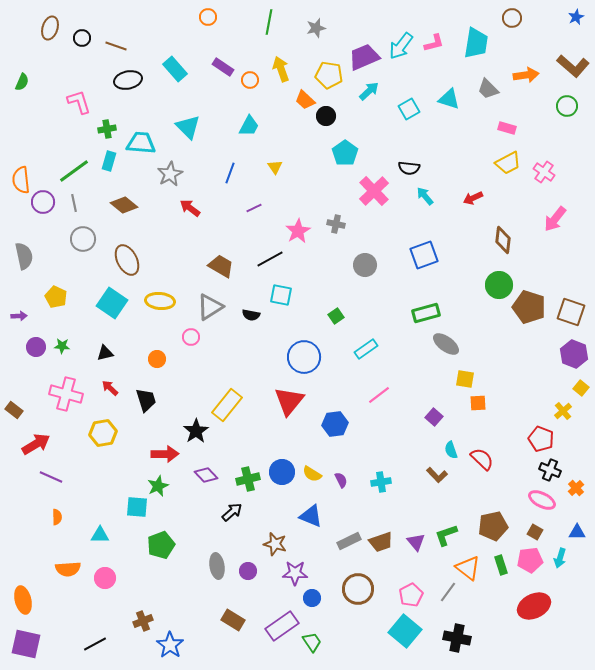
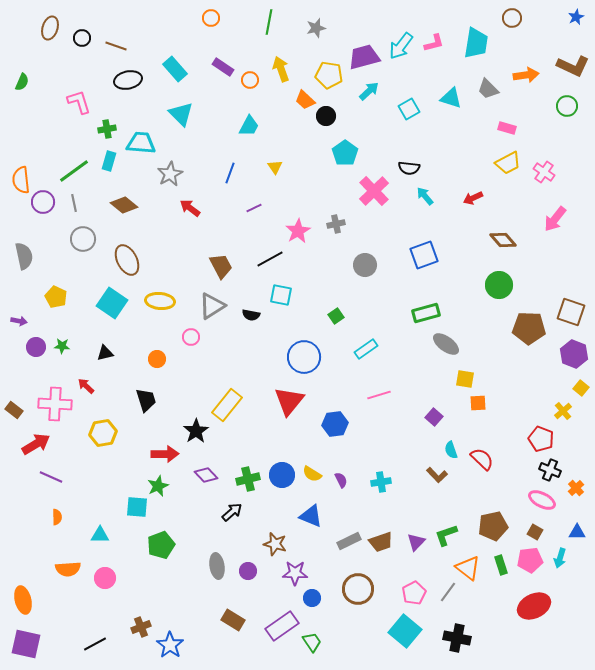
orange circle at (208, 17): moved 3 px right, 1 px down
purple trapezoid at (364, 57): rotated 8 degrees clockwise
brown L-shape at (573, 66): rotated 16 degrees counterclockwise
cyan triangle at (449, 99): moved 2 px right, 1 px up
cyan triangle at (188, 127): moved 7 px left, 13 px up
gray cross at (336, 224): rotated 24 degrees counterclockwise
brown diamond at (503, 240): rotated 48 degrees counterclockwise
brown trapezoid at (221, 266): rotated 32 degrees clockwise
gray triangle at (210, 307): moved 2 px right, 1 px up
brown pentagon at (529, 307): moved 21 px down; rotated 16 degrees counterclockwise
purple arrow at (19, 316): moved 5 px down; rotated 14 degrees clockwise
red arrow at (110, 388): moved 24 px left, 2 px up
pink cross at (66, 394): moved 11 px left, 10 px down; rotated 12 degrees counterclockwise
pink line at (379, 395): rotated 20 degrees clockwise
blue circle at (282, 472): moved 3 px down
purple triangle at (416, 542): rotated 24 degrees clockwise
pink pentagon at (411, 595): moved 3 px right, 2 px up
brown cross at (143, 621): moved 2 px left, 6 px down
